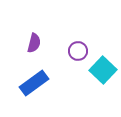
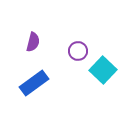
purple semicircle: moved 1 px left, 1 px up
